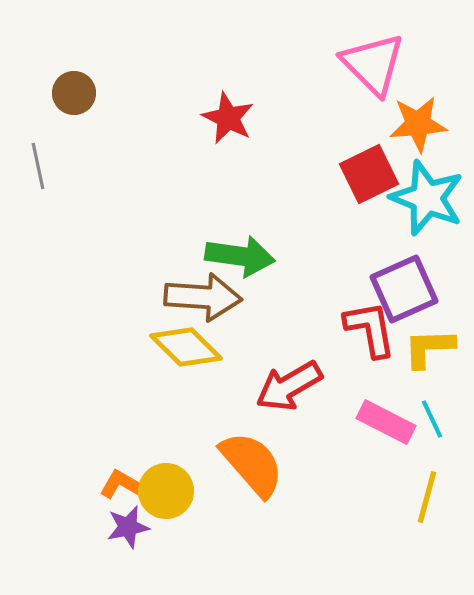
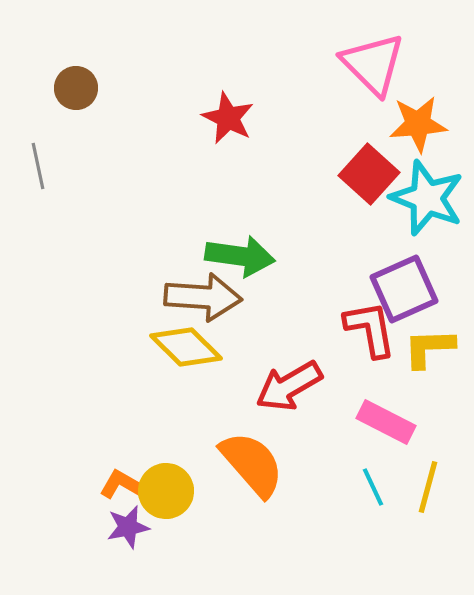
brown circle: moved 2 px right, 5 px up
red square: rotated 22 degrees counterclockwise
cyan line: moved 59 px left, 68 px down
yellow line: moved 1 px right, 10 px up
